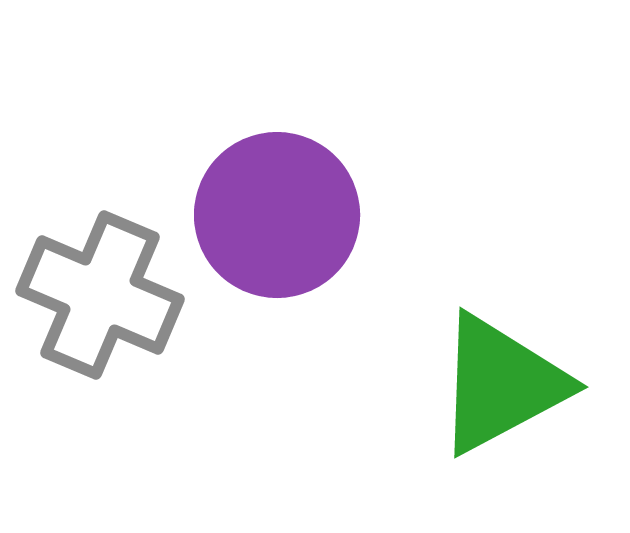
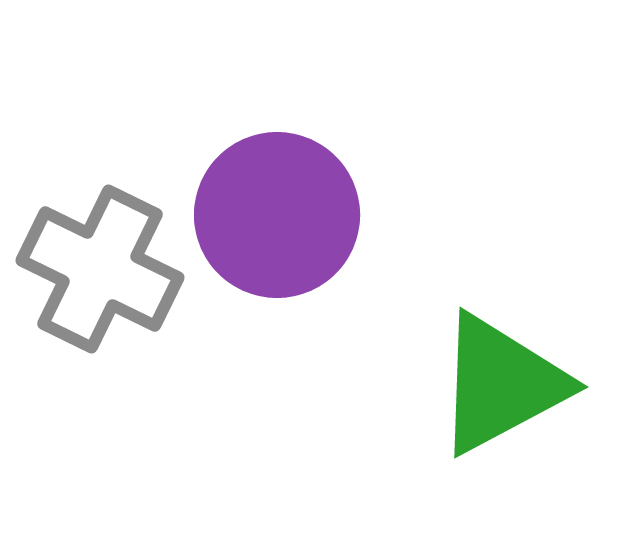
gray cross: moved 26 px up; rotated 3 degrees clockwise
